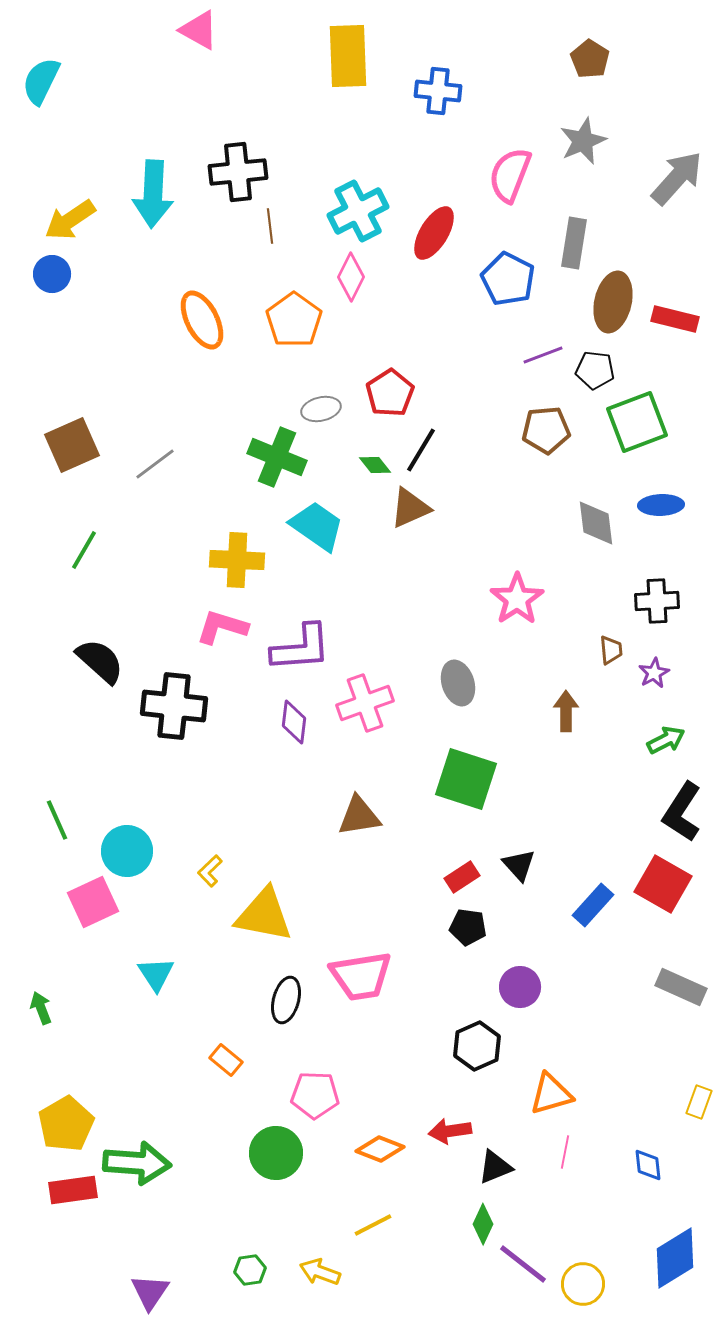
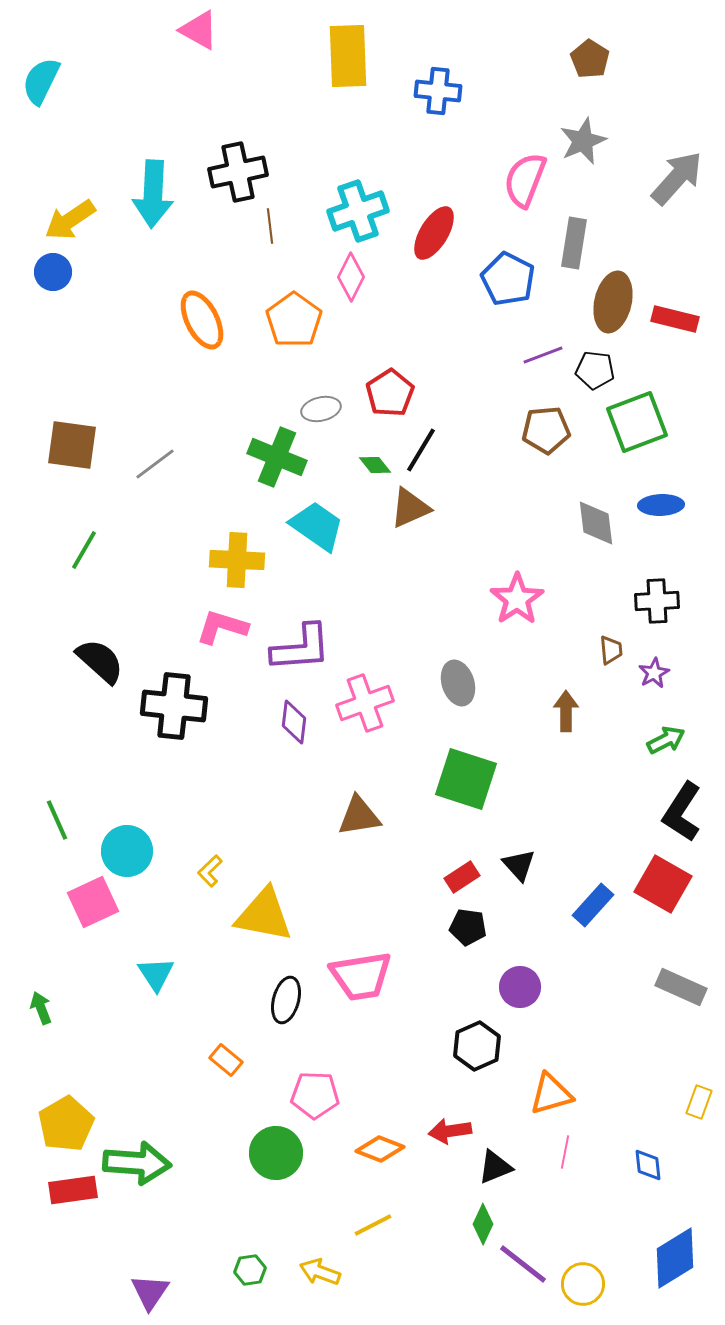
black cross at (238, 172): rotated 6 degrees counterclockwise
pink semicircle at (510, 175): moved 15 px right, 5 px down
cyan cross at (358, 211): rotated 8 degrees clockwise
blue circle at (52, 274): moved 1 px right, 2 px up
brown square at (72, 445): rotated 32 degrees clockwise
